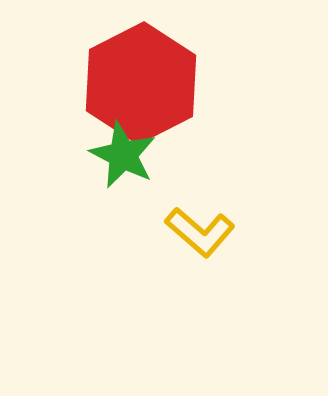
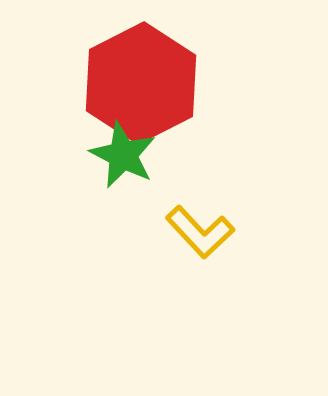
yellow L-shape: rotated 6 degrees clockwise
